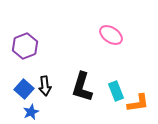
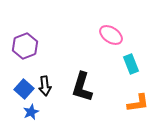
cyan rectangle: moved 15 px right, 27 px up
